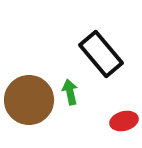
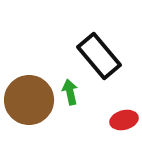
black rectangle: moved 2 px left, 2 px down
red ellipse: moved 1 px up
